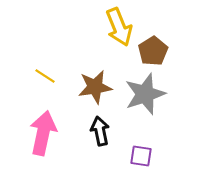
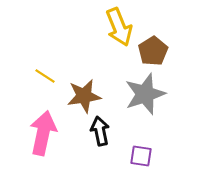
brown star: moved 11 px left, 9 px down
